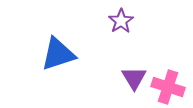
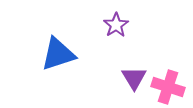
purple star: moved 5 px left, 4 px down
